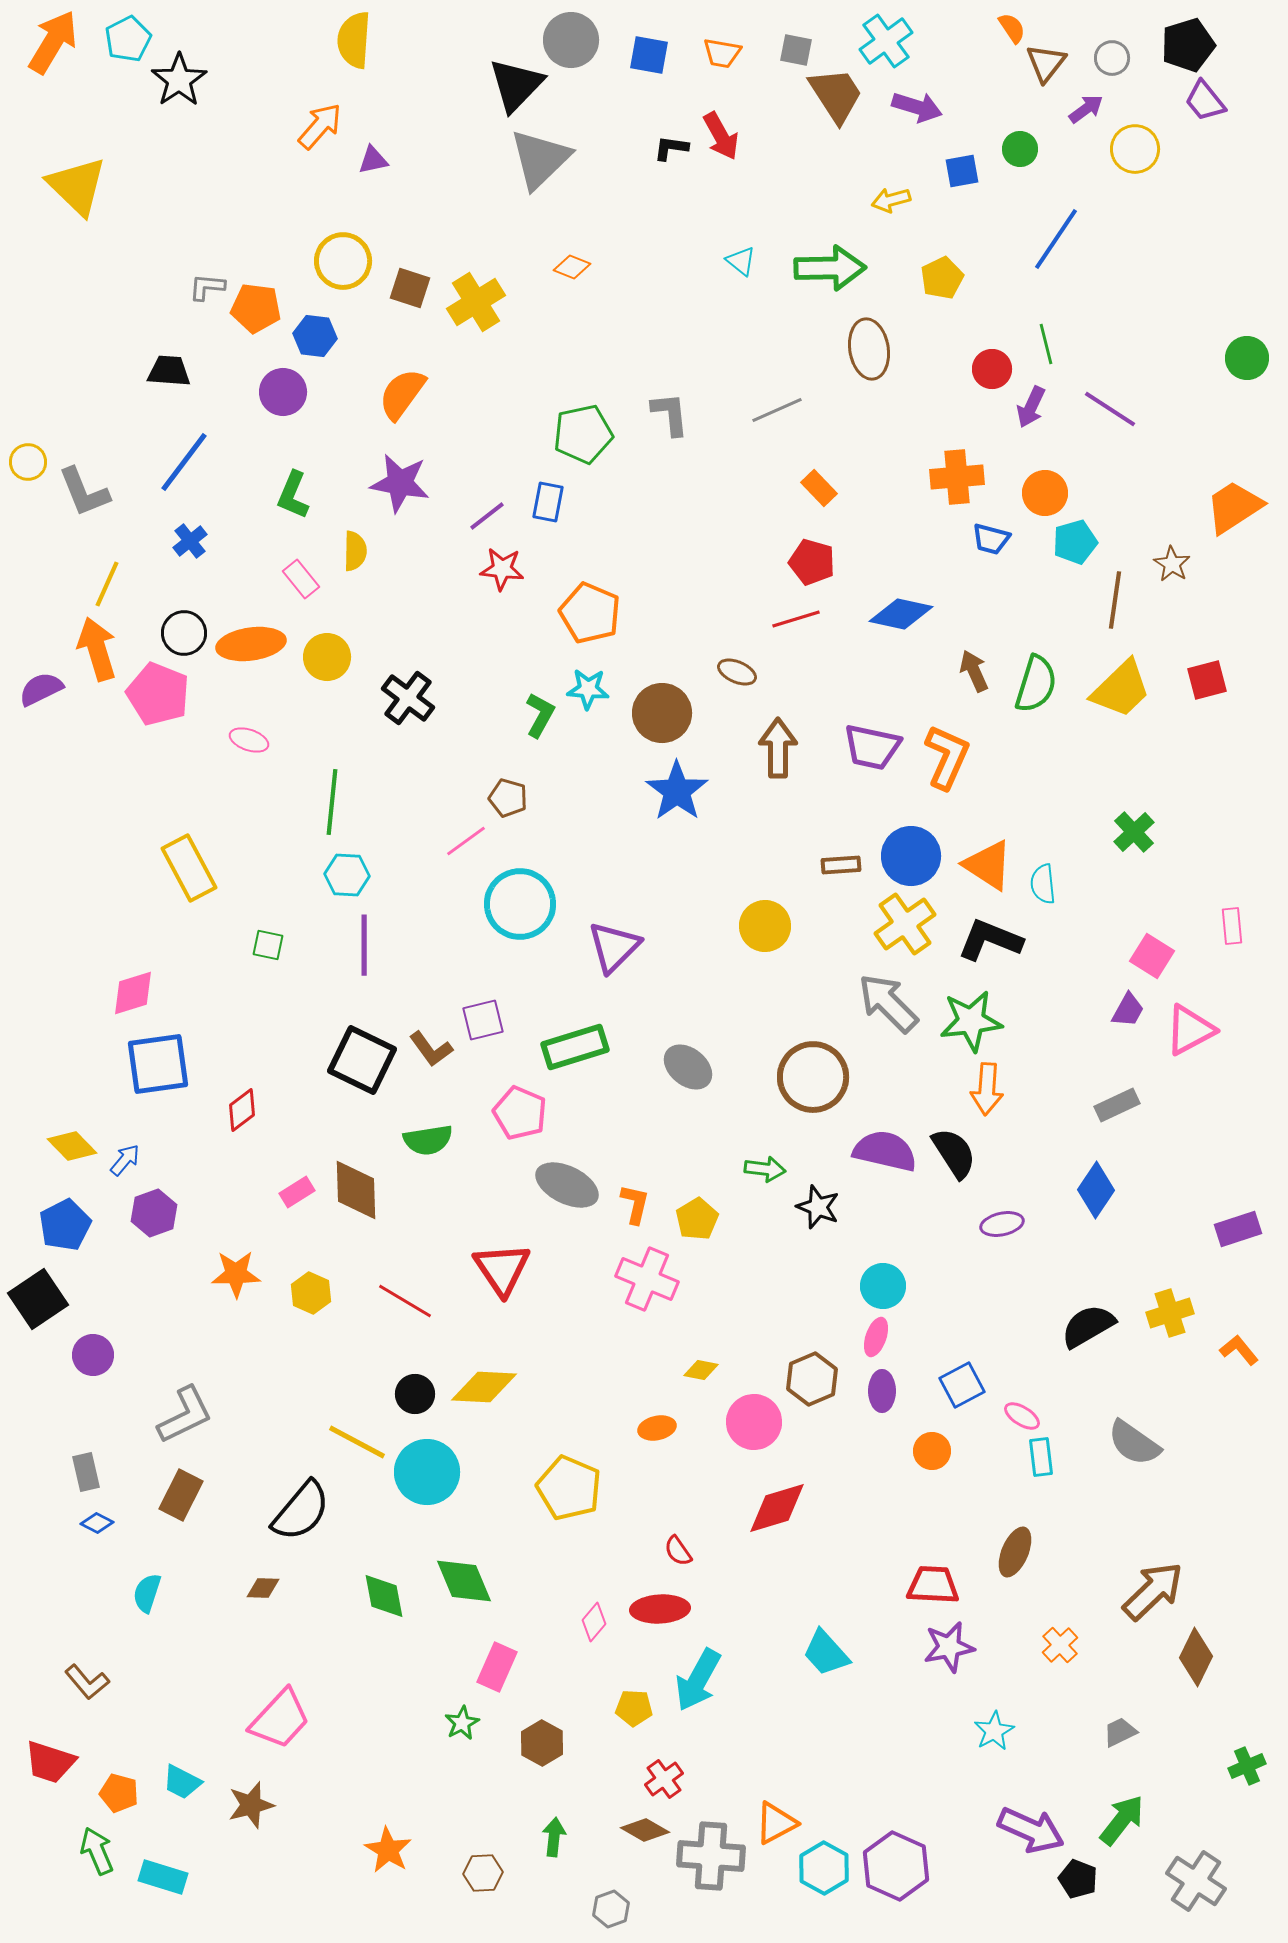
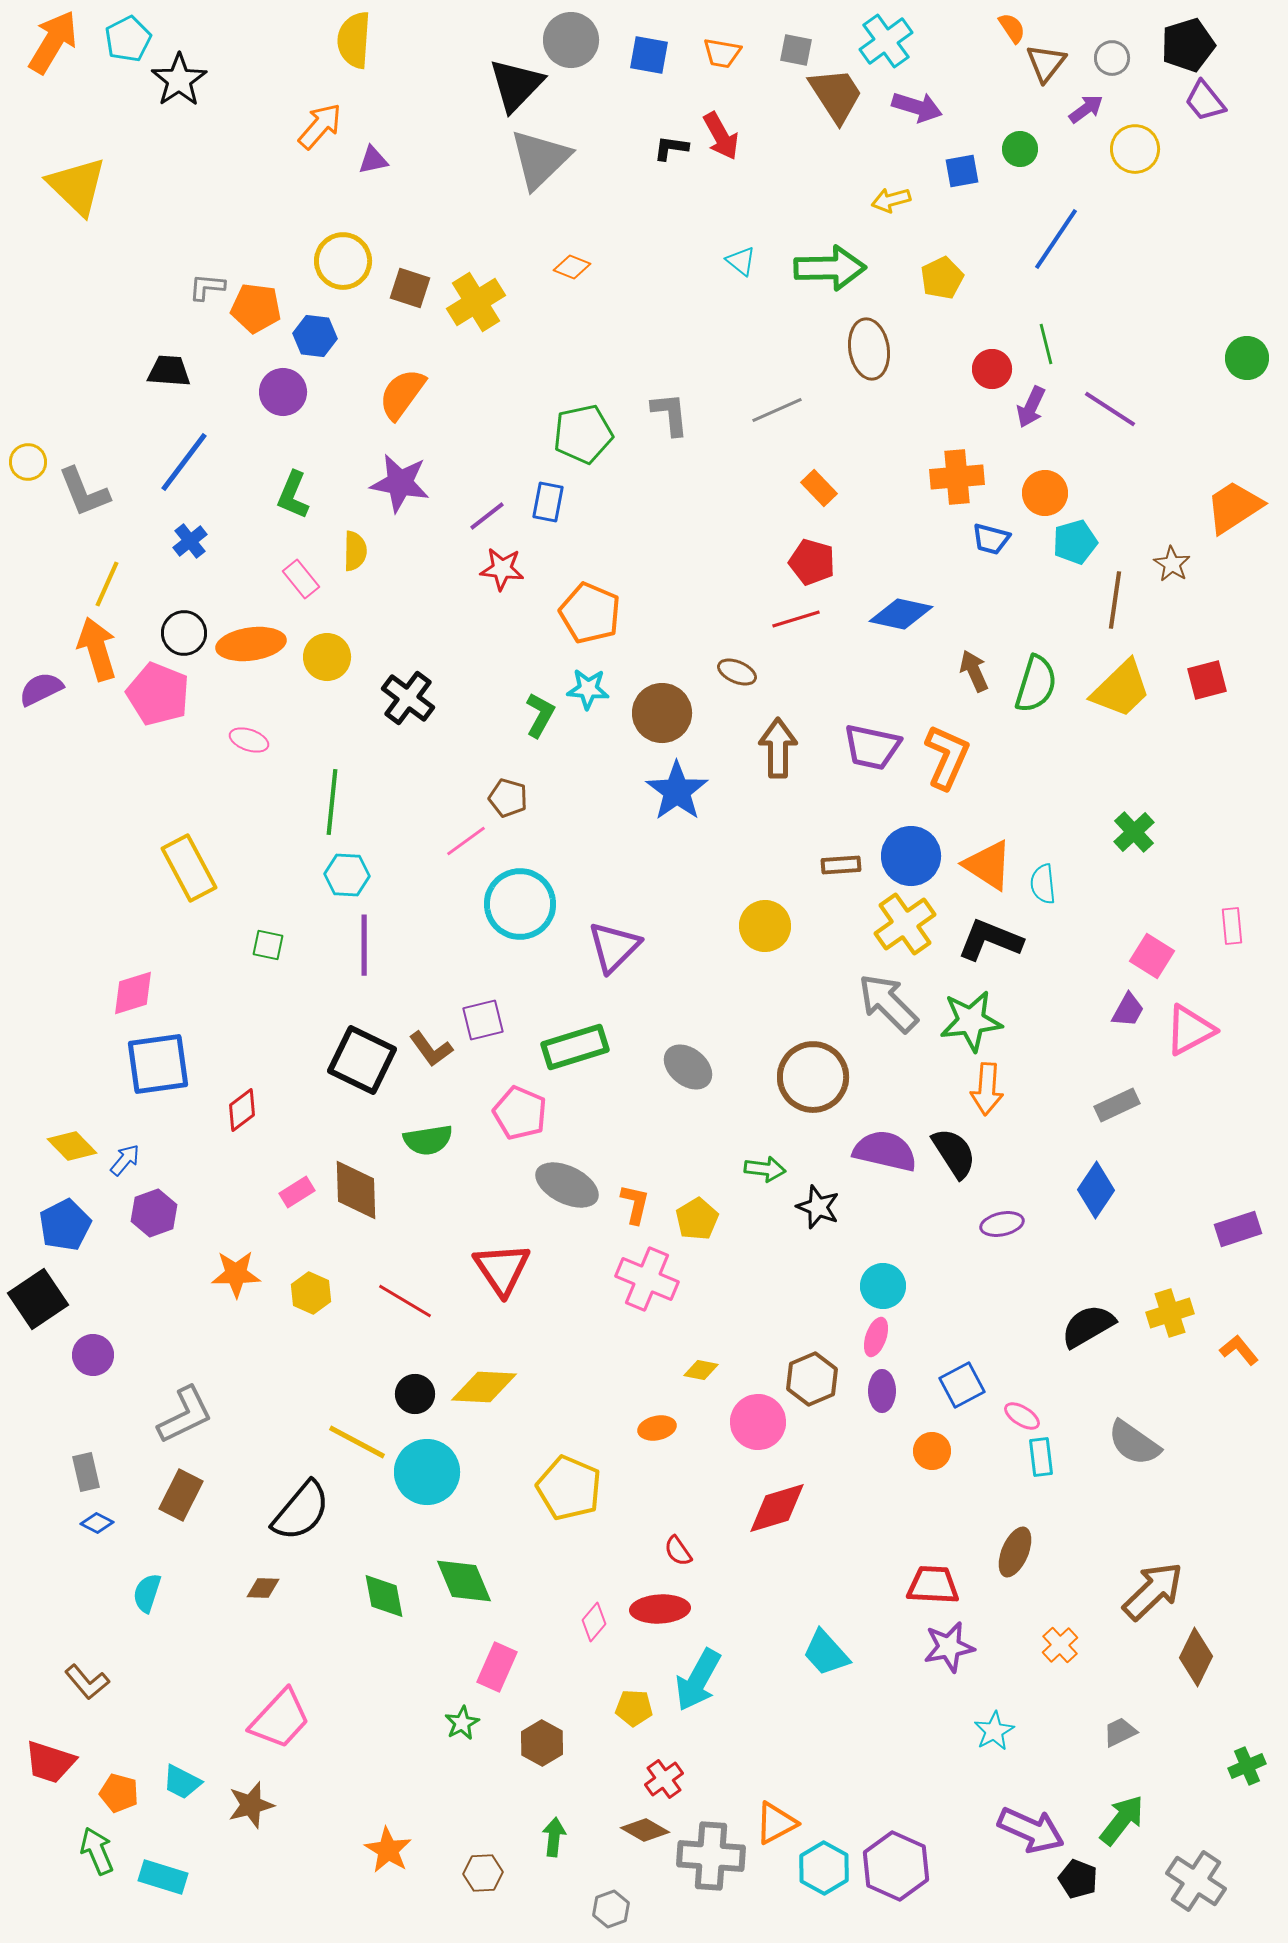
pink circle at (754, 1422): moved 4 px right
